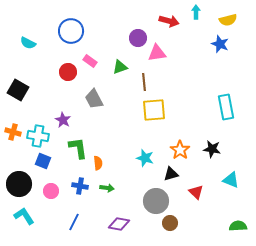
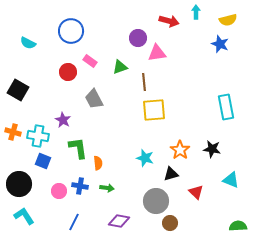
pink circle: moved 8 px right
purple diamond: moved 3 px up
